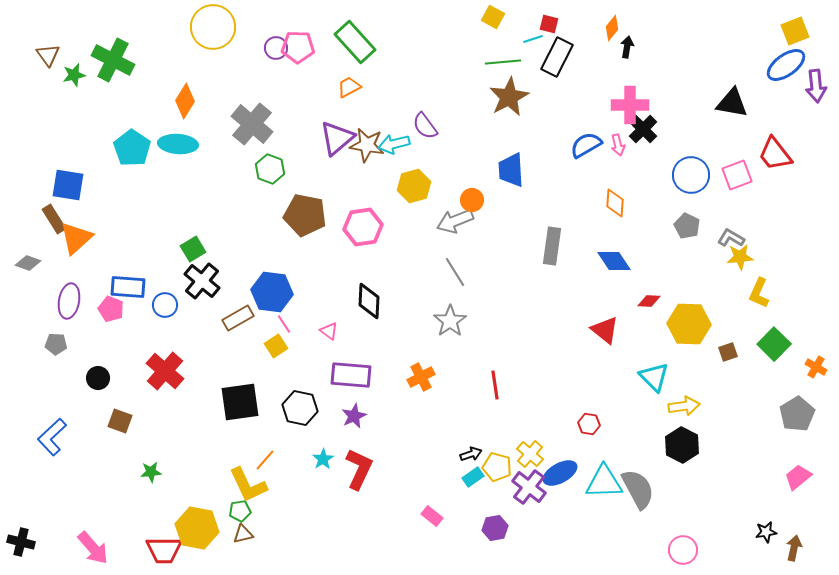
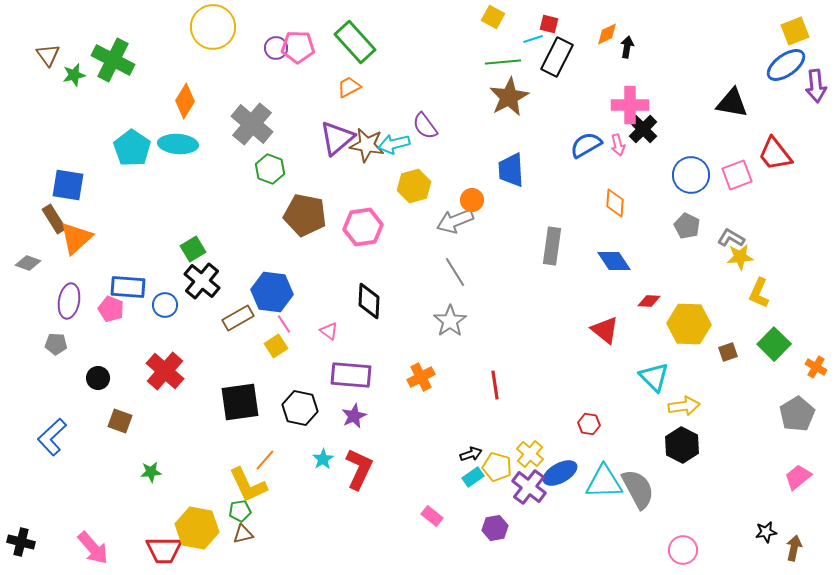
orange diamond at (612, 28): moved 5 px left, 6 px down; rotated 25 degrees clockwise
